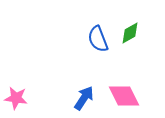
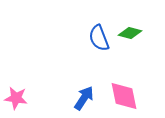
green diamond: rotated 45 degrees clockwise
blue semicircle: moved 1 px right, 1 px up
pink diamond: rotated 16 degrees clockwise
